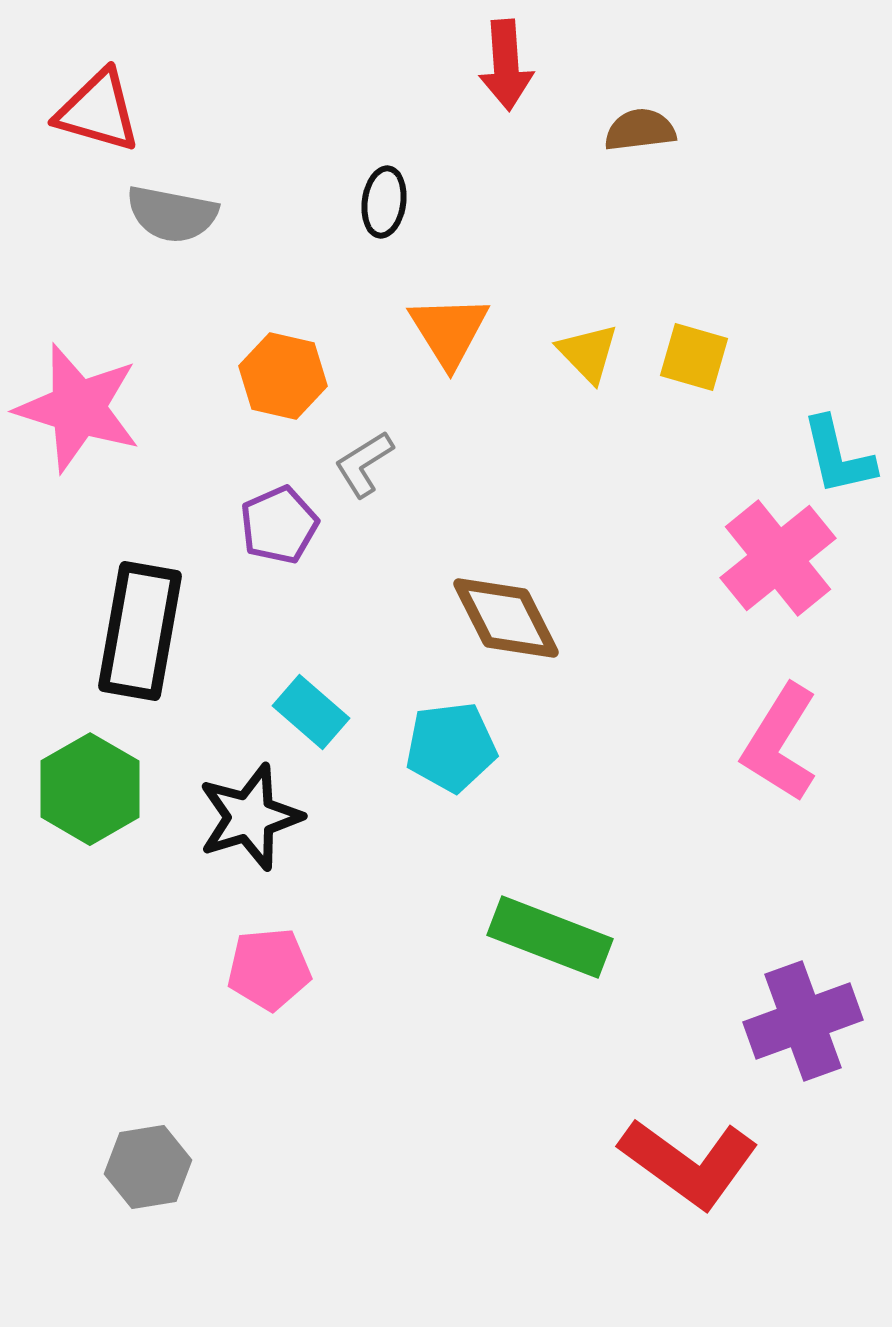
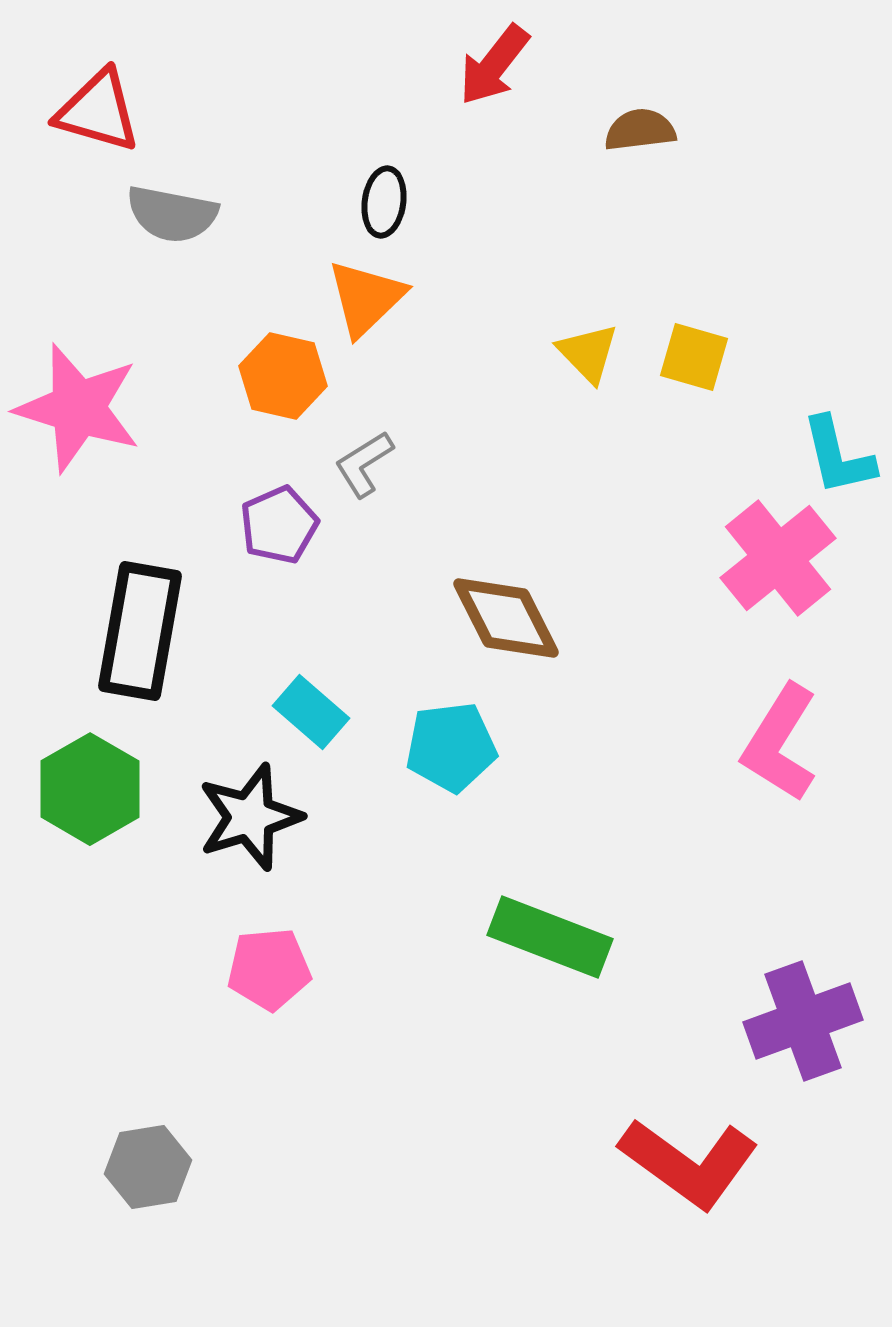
red arrow: moved 12 px left; rotated 42 degrees clockwise
orange triangle: moved 83 px left, 33 px up; rotated 18 degrees clockwise
